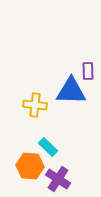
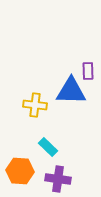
orange hexagon: moved 10 px left, 5 px down
purple cross: rotated 25 degrees counterclockwise
